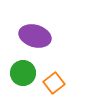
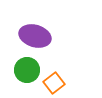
green circle: moved 4 px right, 3 px up
